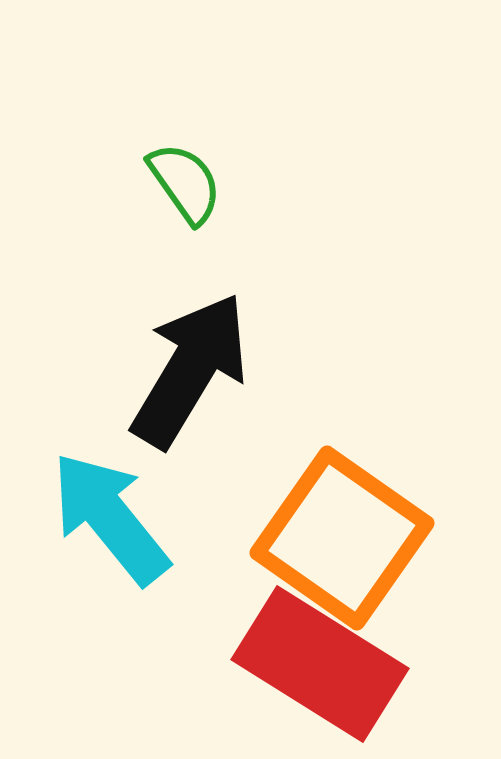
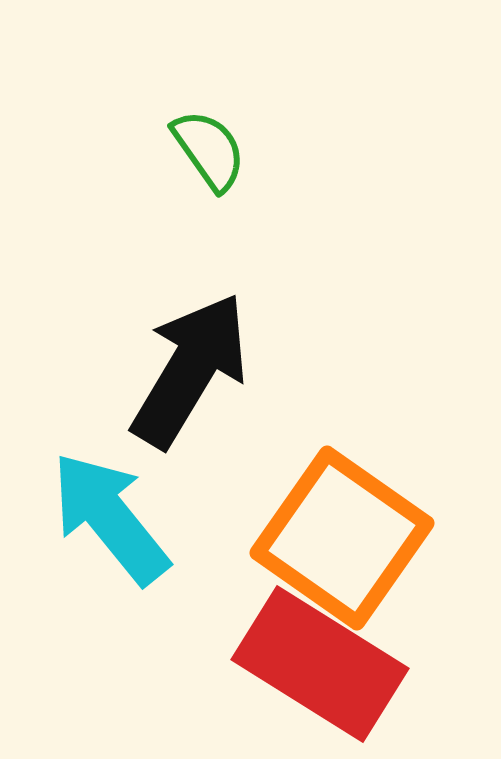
green semicircle: moved 24 px right, 33 px up
